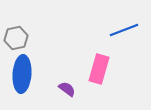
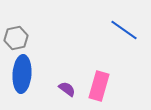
blue line: rotated 56 degrees clockwise
pink rectangle: moved 17 px down
